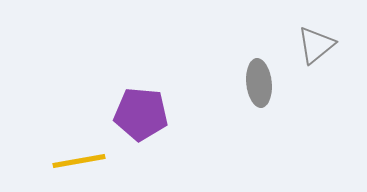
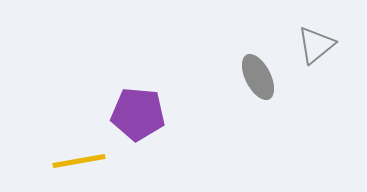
gray ellipse: moved 1 px left, 6 px up; rotated 21 degrees counterclockwise
purple pentagon: moved 3 px left
